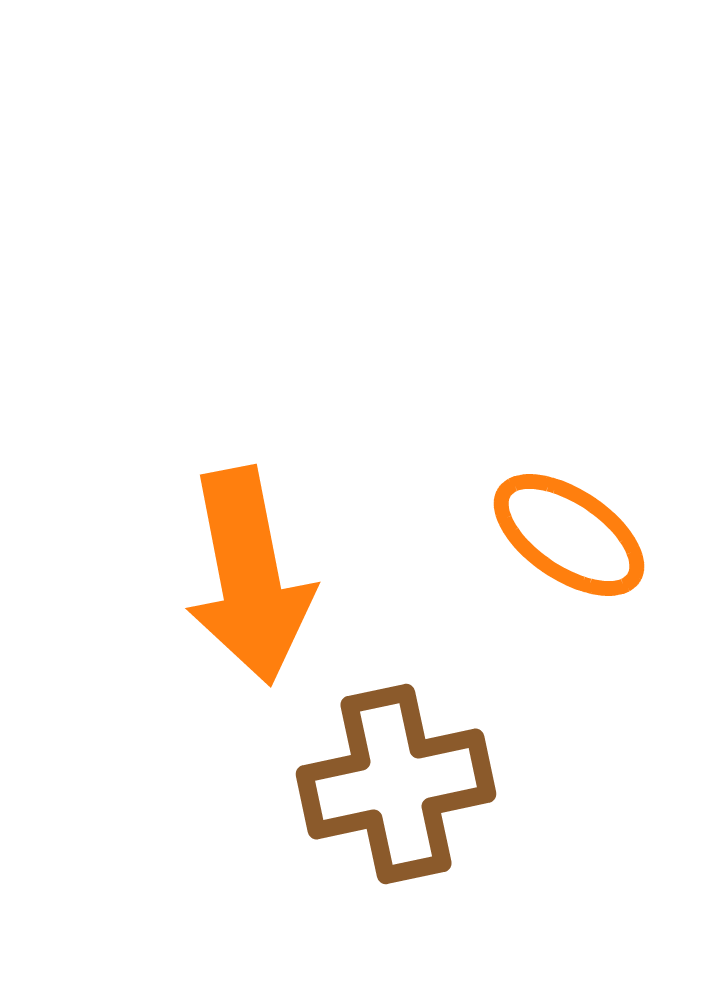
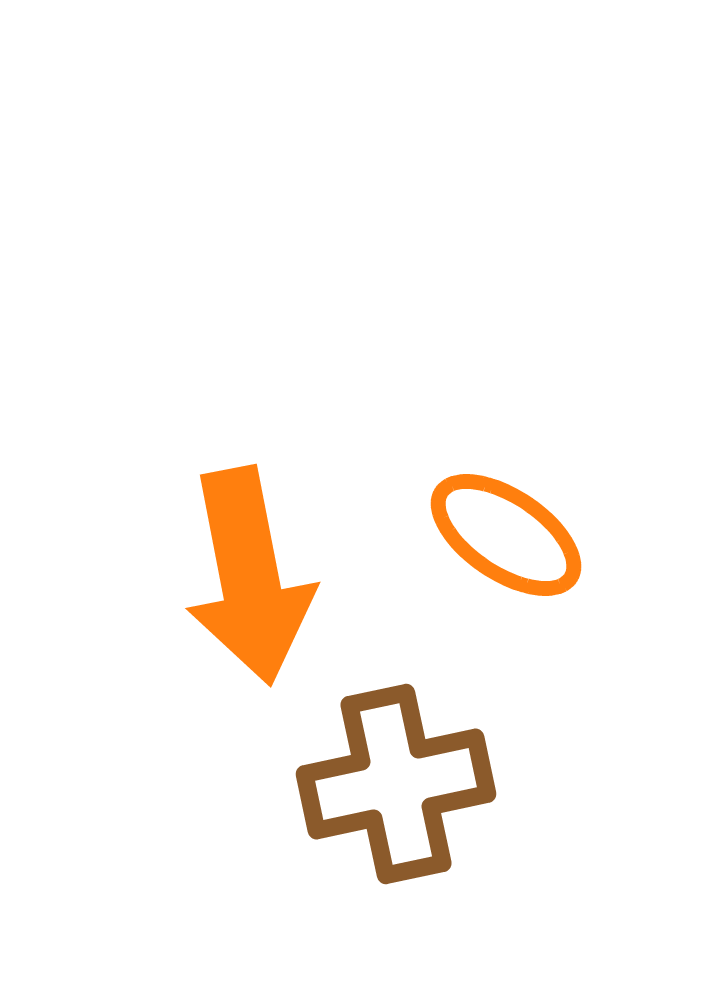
orange ellipse: moved 63 px left
